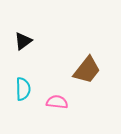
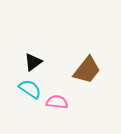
black triangle: moved 10 px right, 21 px down
cyan semicircle: moved 7 px right; rotated 55 degrees counterclockwise
